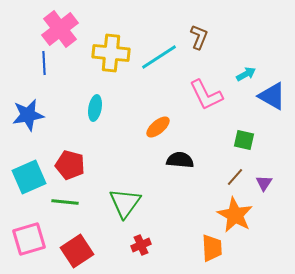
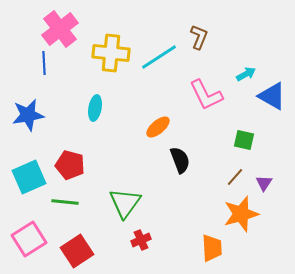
black semicircle: rotated 64 degrees clockwise
orange star: moved 6 px right, 1 px up; rotated 27 degrees clockwise
pink square: rotated 16 degrees counterclockwise
red cross: moved 5 px up
